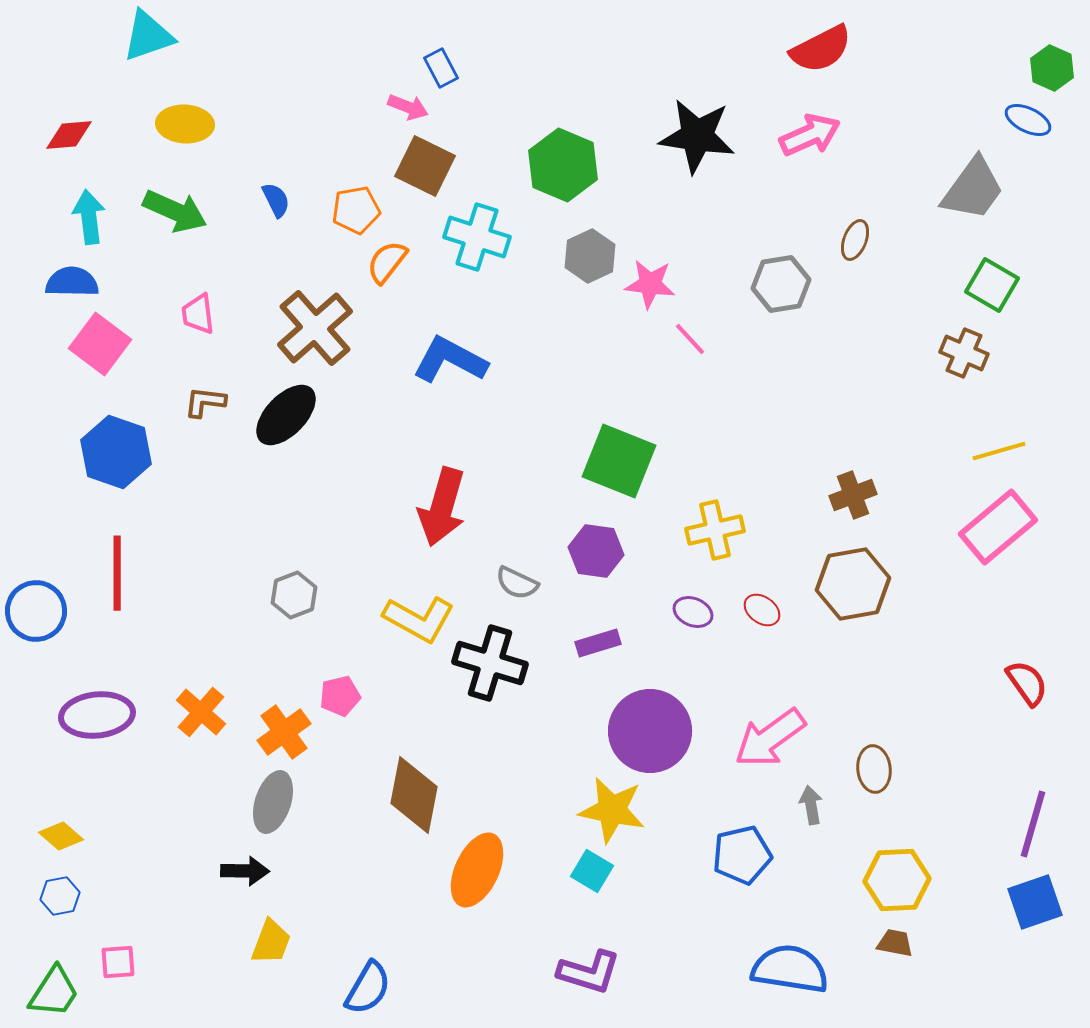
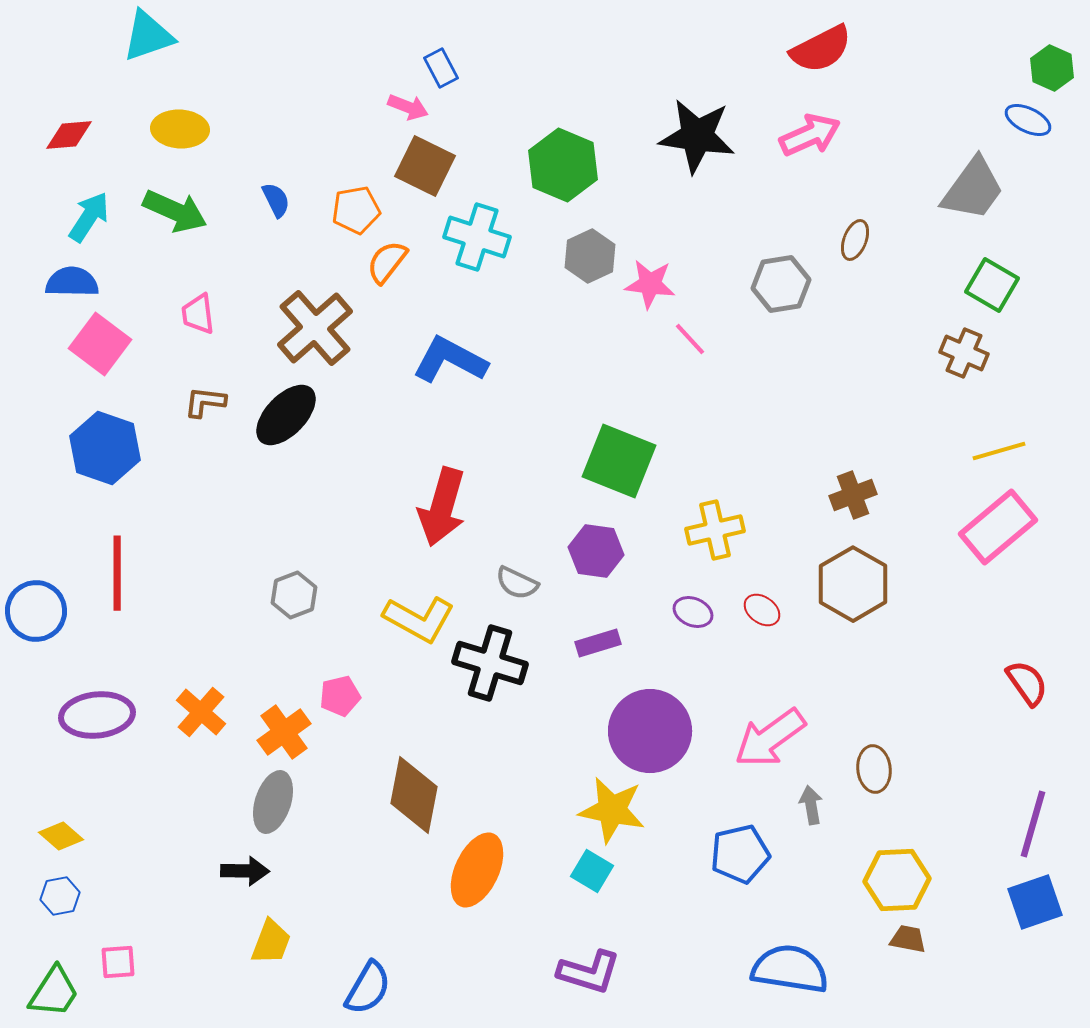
yellow ellipse at (185, 124): moved 5 px left, 5 px down
cyan arrow at (89, 217): rotated 40 degrees clockwise
blue hexagon at (116, 452): moved 11 px left, 4 px up
brown hexagon at (853, 584): rotated 20 degrees counterclockwise
blue pentagon at (742, 855): moved 2 px left, 1 px up
brown trapezoid at (895, 943): moved 13 px right, 4 px up
